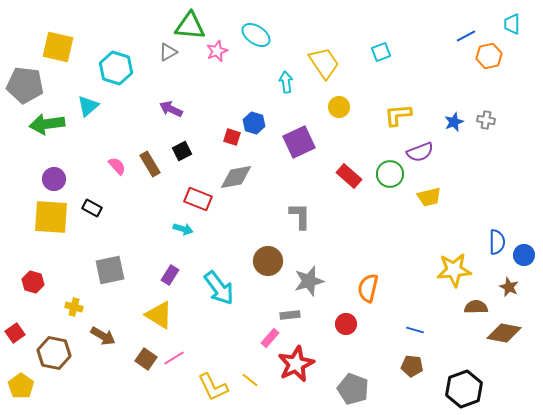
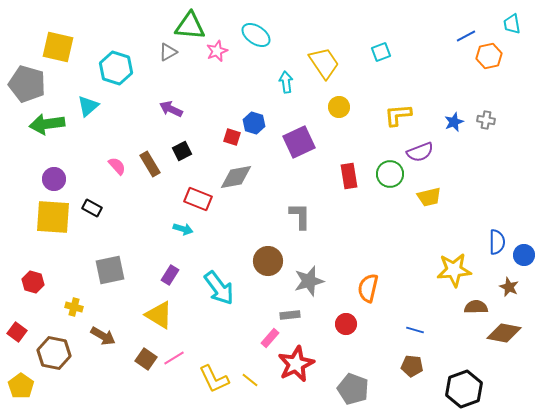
cyan trapezoid at (512, 24): rotated 10 degrees counterclockwise
gray pentagon at (25, 85): moved 2 px right, 1 px up; rotated 9 degrees clockwise
red rectangle at (349, 176): rotated 40 degrees clockwise
yellow square at (51, 217): moved 2 px right
red square at (15, 333): moved 2 px right, 1 px up; rotated 18 degrees counterclockwise
yellow L-shape at (213, 387): moved 1 px right, 8 px up
